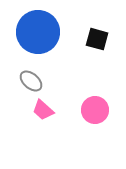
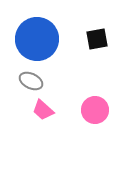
blue circle: moved 1 px left, 7 px down
black square: rotated 25 degrees counterclockwise
gray ellipse: rotated 15 degrees counterclockwise
